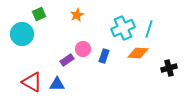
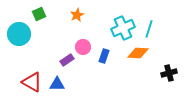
cyan circle: moved 3 px left
pink circle: moved 2 px up
black cross: moved 5 px down
